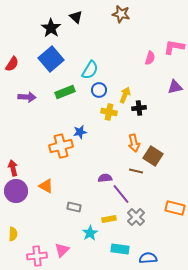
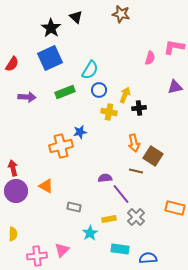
blue square: moved 1 px left, 1 px up; rotated 15 degrees clockwise
